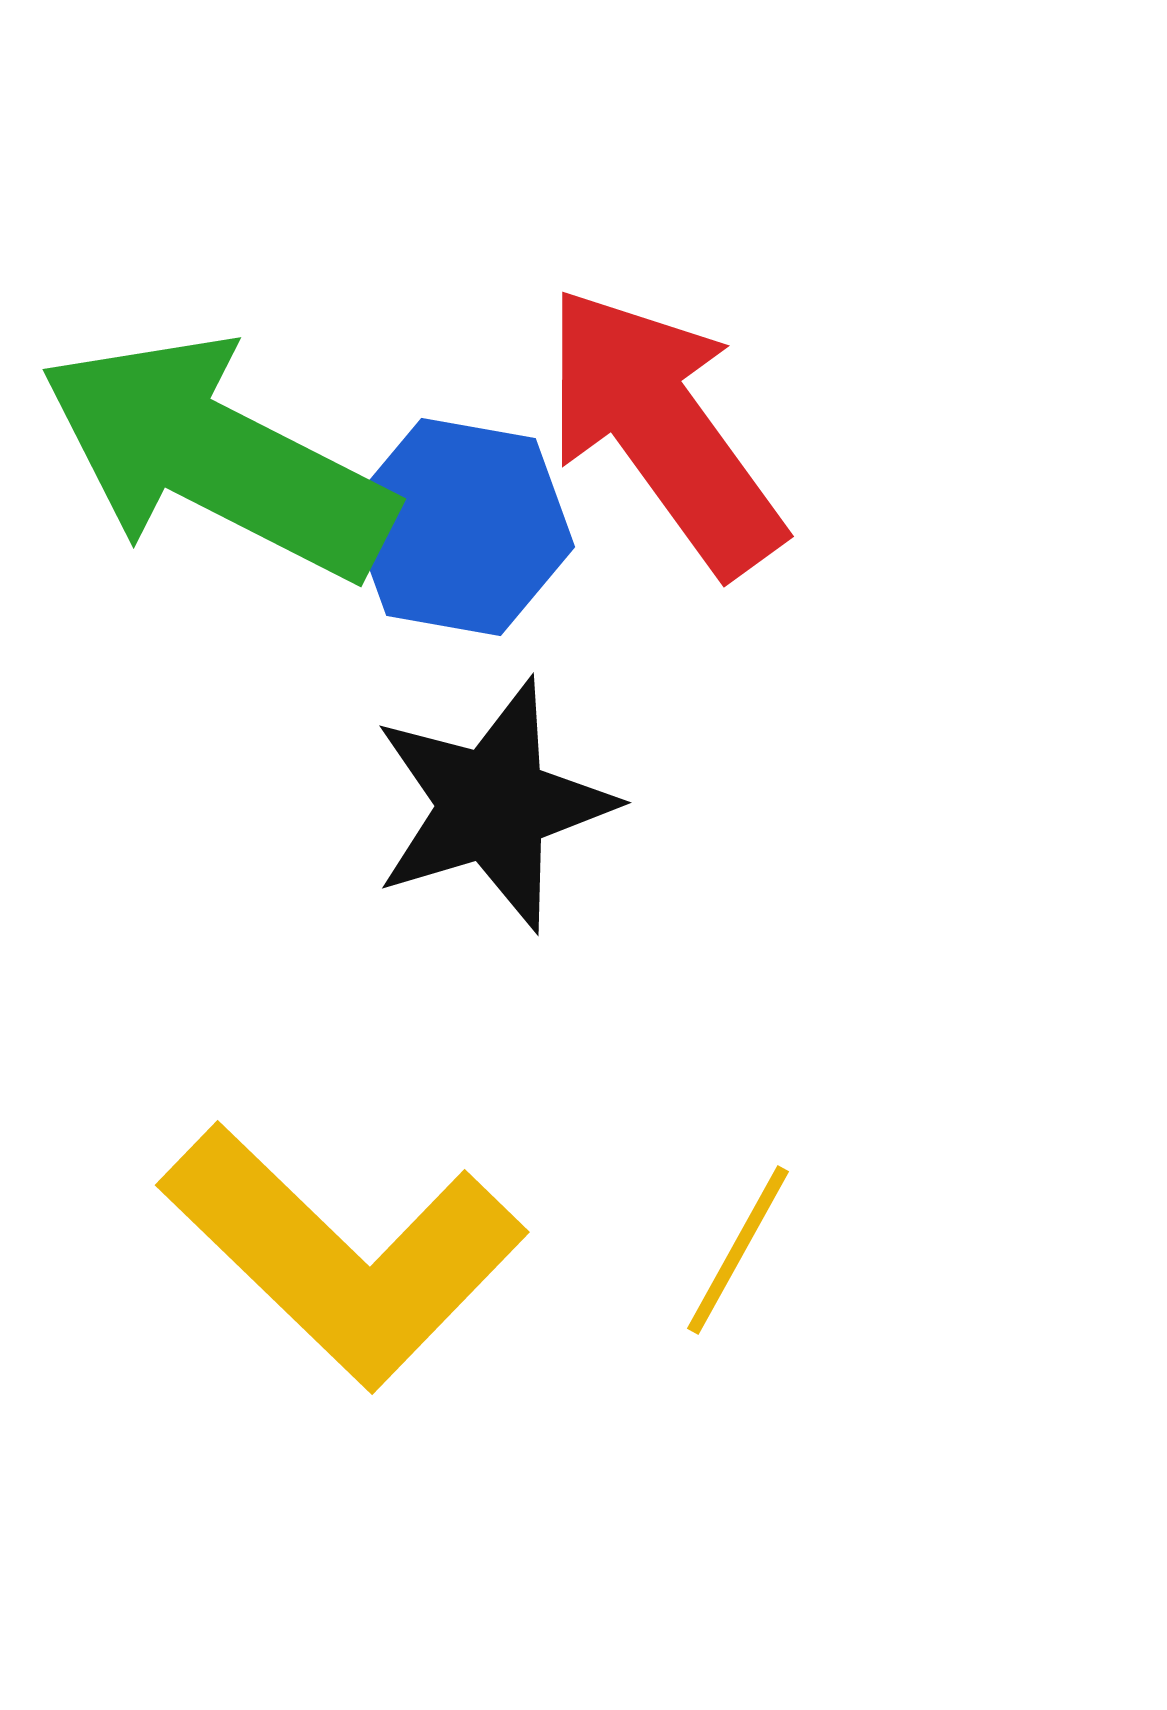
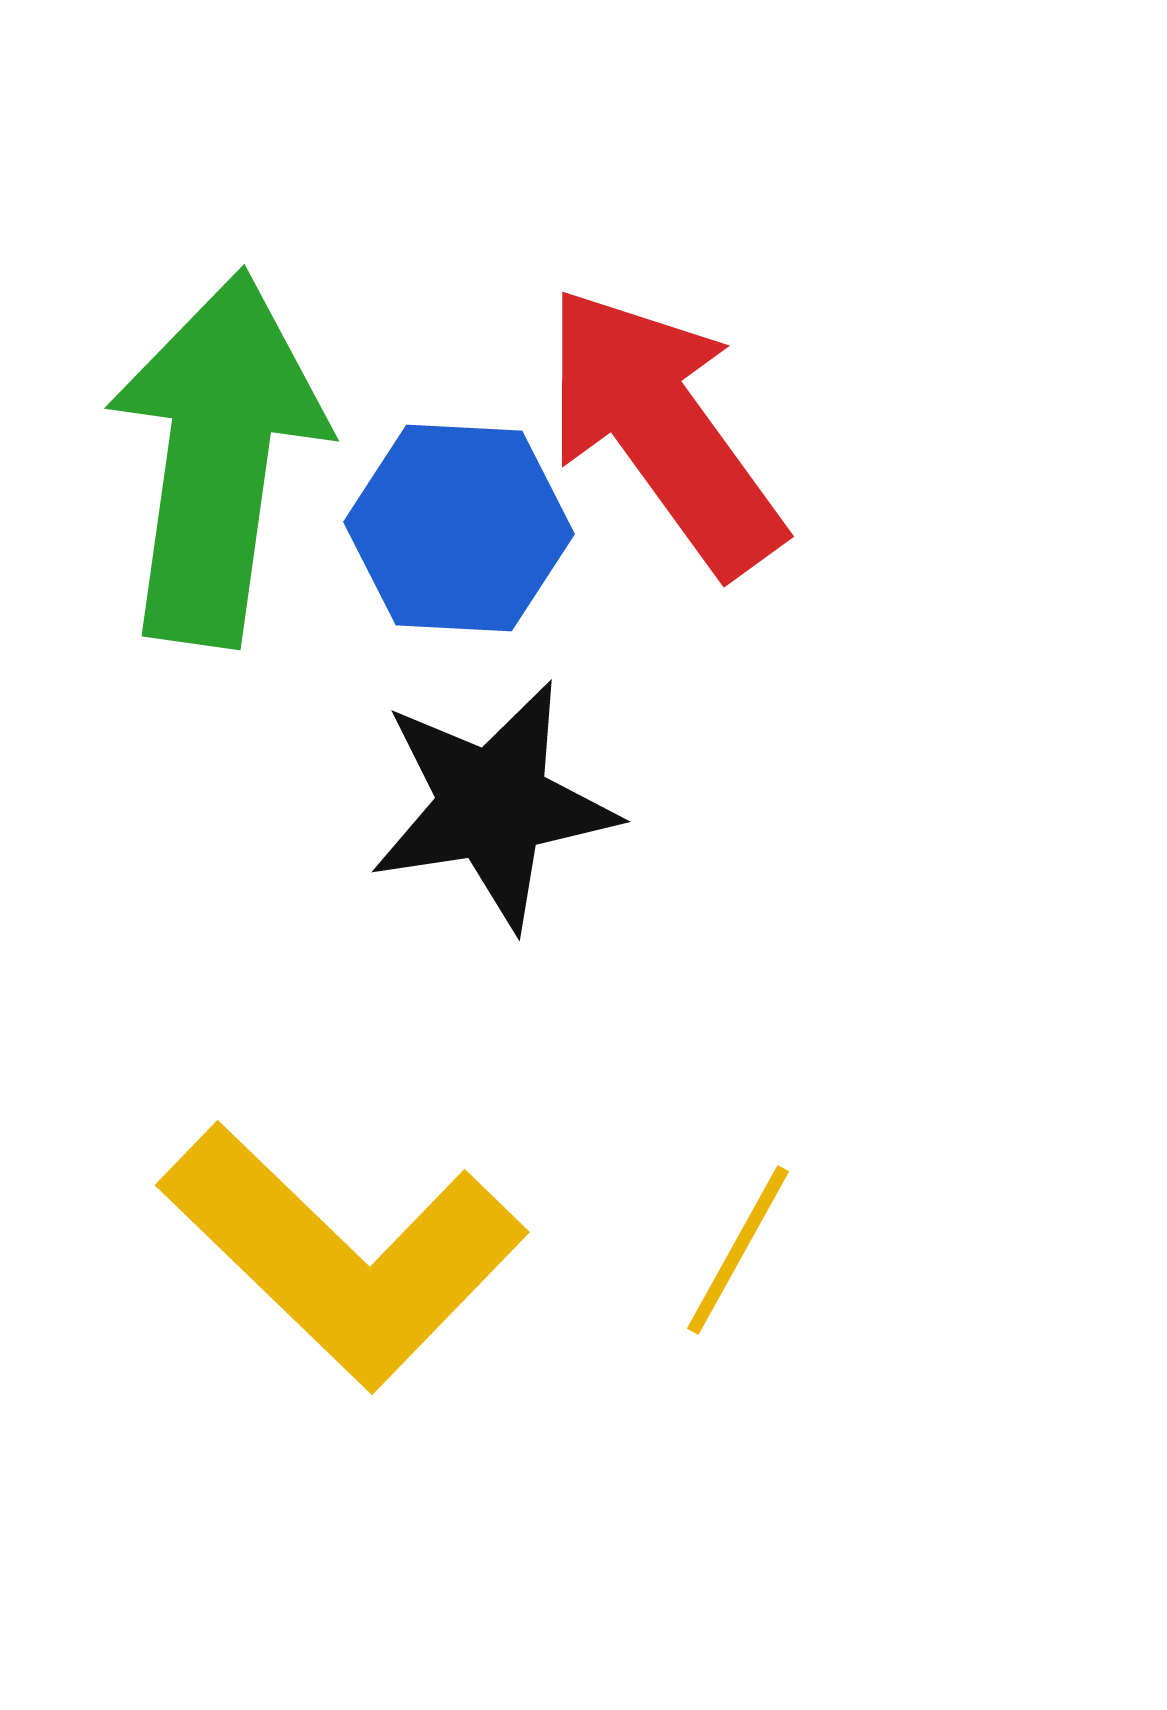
green arrow: rotated 71 degrees clockwise
blue hexagon: moved 2 px left, 1 px down; rotated 7 degrees counterclockwise
black star: rotated 8 degrees clockwise
